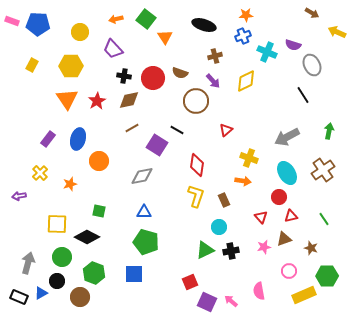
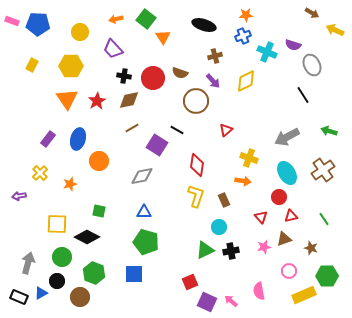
yellow arrow at (337, 32): moved 2 px left, 2 px up
orange triangle at (165, 37): moved 2 px left
green arrow at (329, 131): rotated 84 degrees counterclockwise
